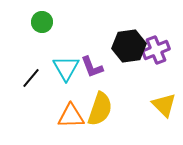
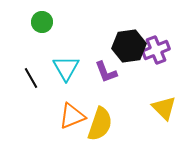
purple L-shape: moved 14 px right, 5 px down
black line: rotated 70 degrees counterclockwise
yellow triangle: moved 3 px down
yellow semicircle: moved 15 px down
orange triangle: moved 1 px right; rotated 20 degrees counterclockwise
